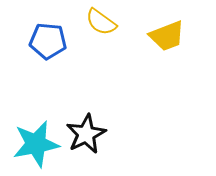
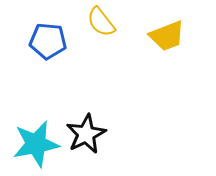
yellow semicircle: rotated 16 degrees clockwise
